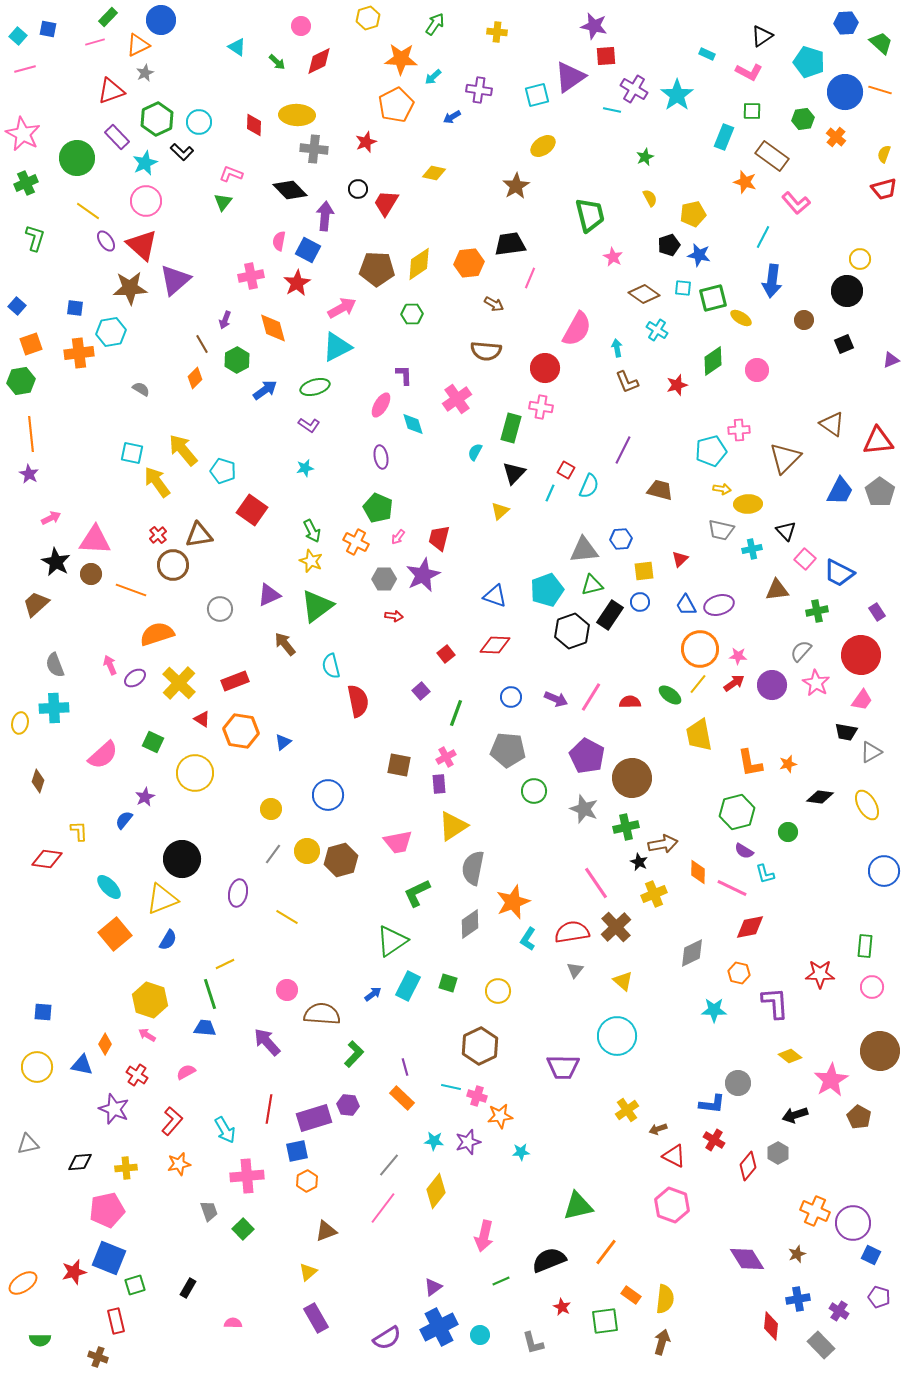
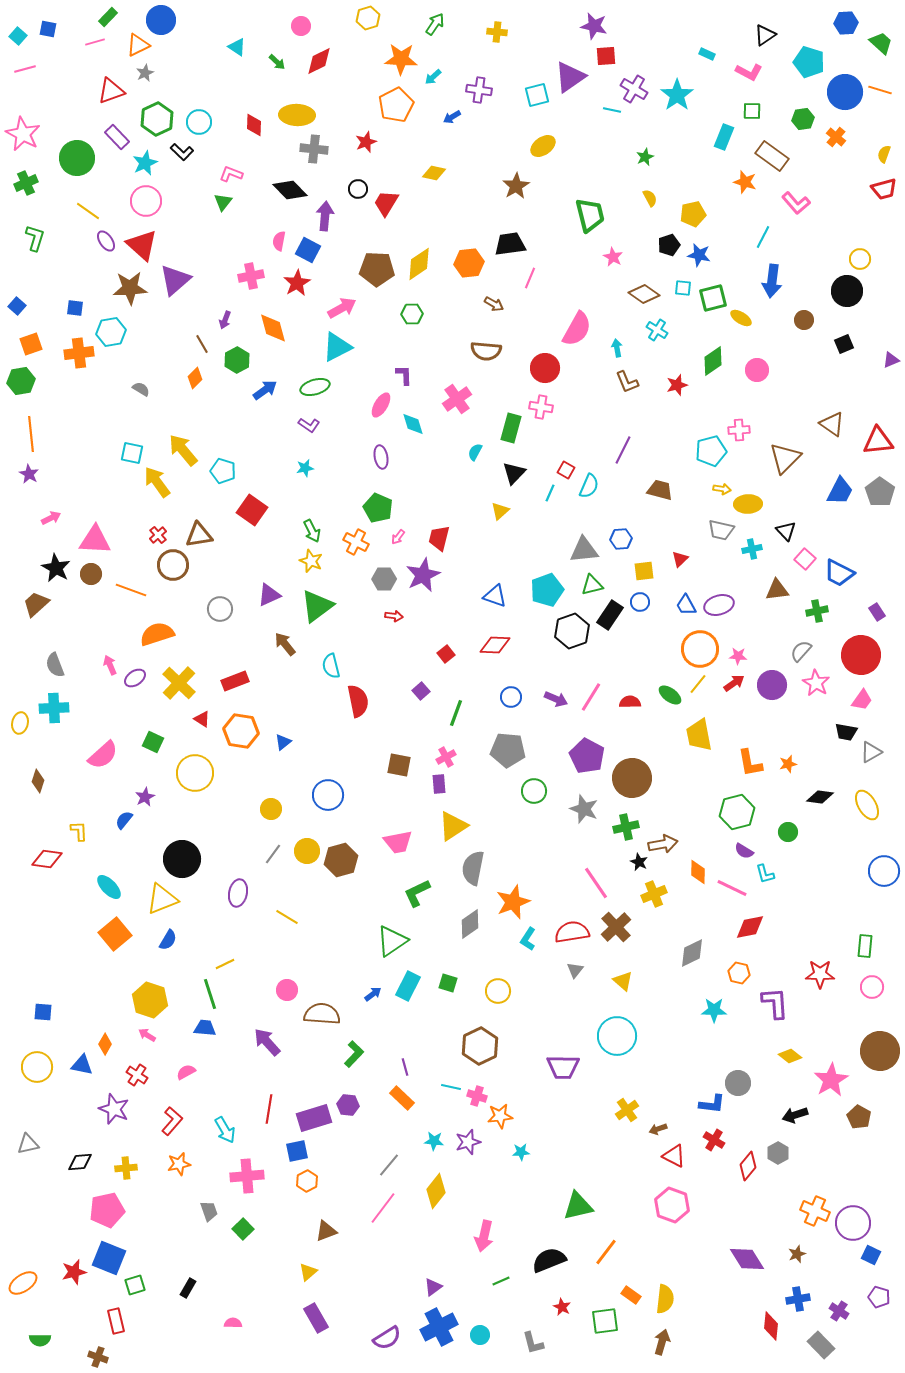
black triangle at (762, 36): moved 3 px right, 1 px up
black star at (56, 562): moved 6 px down
